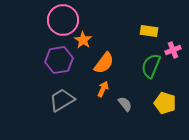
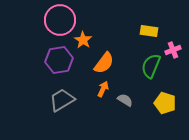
pink circle: moved 3 px left
gray semicircle: moved 4 px up; rotated 21 degrees counterclockwise
